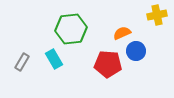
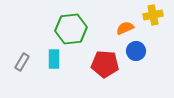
yellow cross: moved 4 px left
orange semicircle: moved 3 px right, 5 px up
cyan rectangle: rotated 30 degrees clockwise
red pentagon: moved 3 px left
